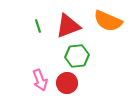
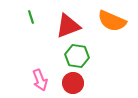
orange semicircle: moved 4 px right
green line: moved 7 px left, 9 px up
green hexagon: rotated 15 degrees clockwise
red circle: moved 6 px right
